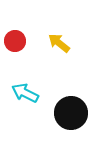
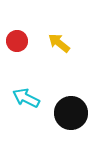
red circle: moved 2 px right
cyan arrow: moved 1 px right, 5 px down
